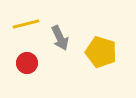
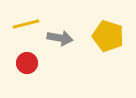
gray arrow: rotated 55 degrees counterclockwise
yellow pentagon: moved 7 px right, 16 px up
